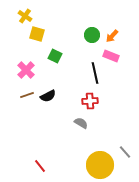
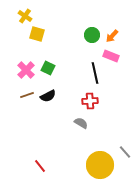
green square: moved 7 px left, 12 px down
